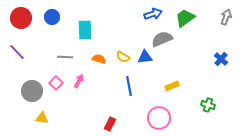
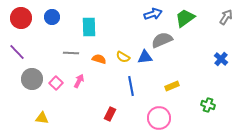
gray arrow: rotated 14 degrees clockwise
cyan rectangle: moved 4 px right, 3 px up
gray semicircle: moved 1 px down
gray line: moved 6 px right, 4 px up
blue line: moved 2 px right
gray circle: moved 12 px up
red rectangle: moved 10 px up
